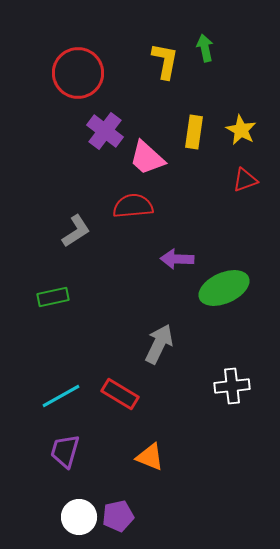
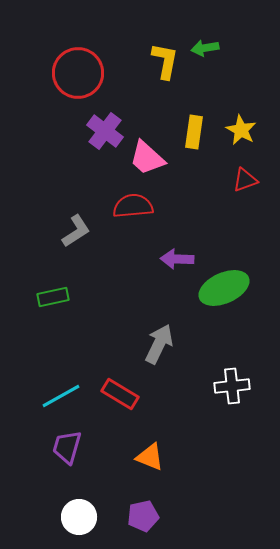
green arrow: rotated 88 degrees counterclockwise
purple trapezoid: moved 2 px right, 4 px up
purple pentagon: moved 25 px right
